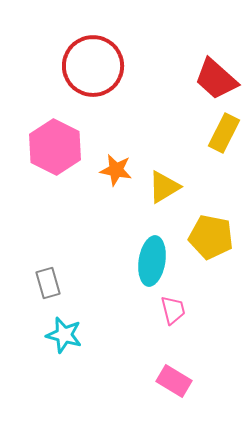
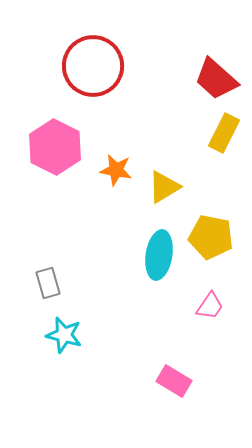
cyan ellipse: moved 7 px right, 6 px up
pink trapezoid: moved 37 px right, 4 px up; rotated 48 degrees clockwise
